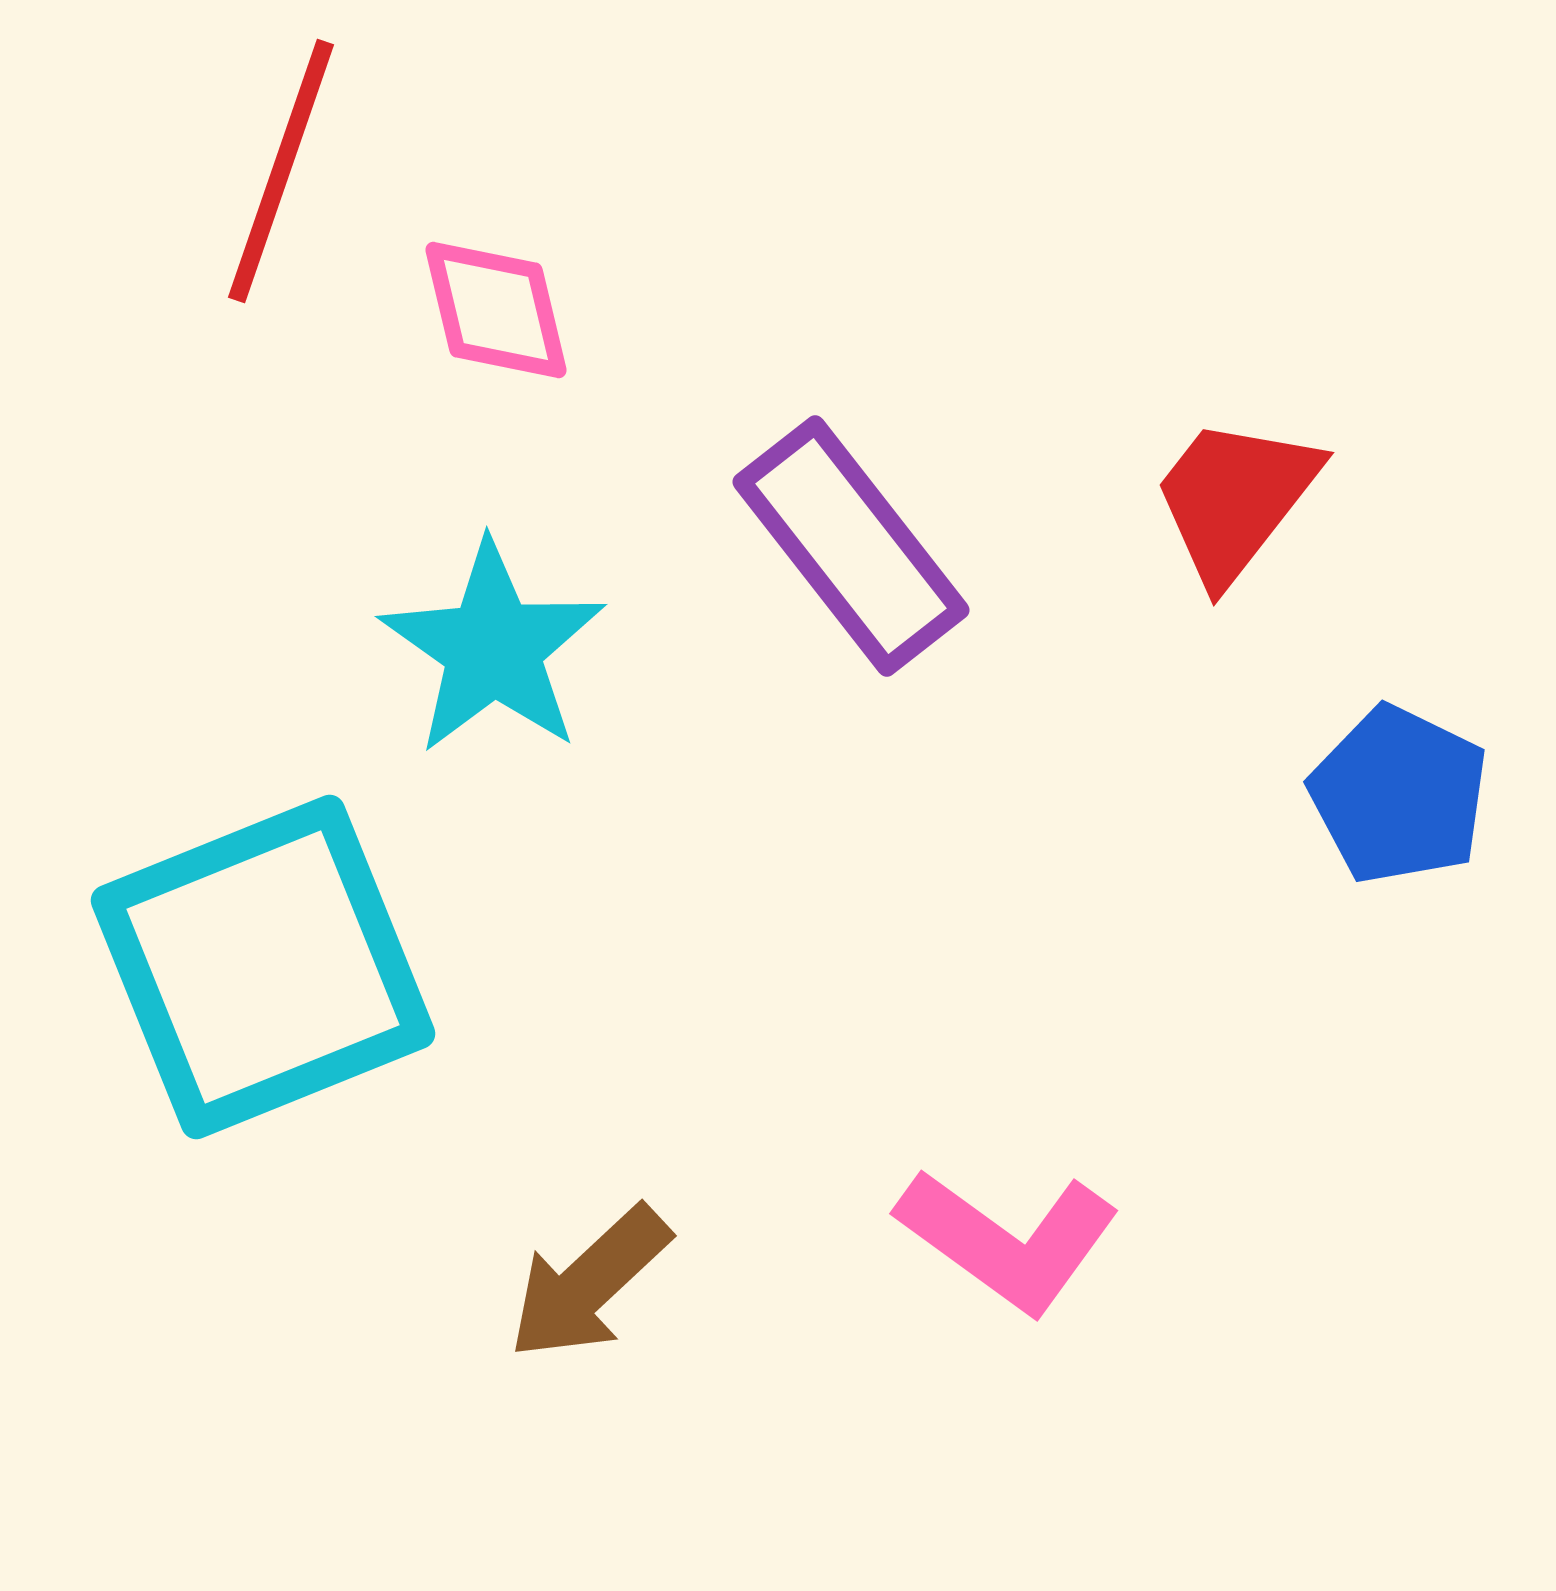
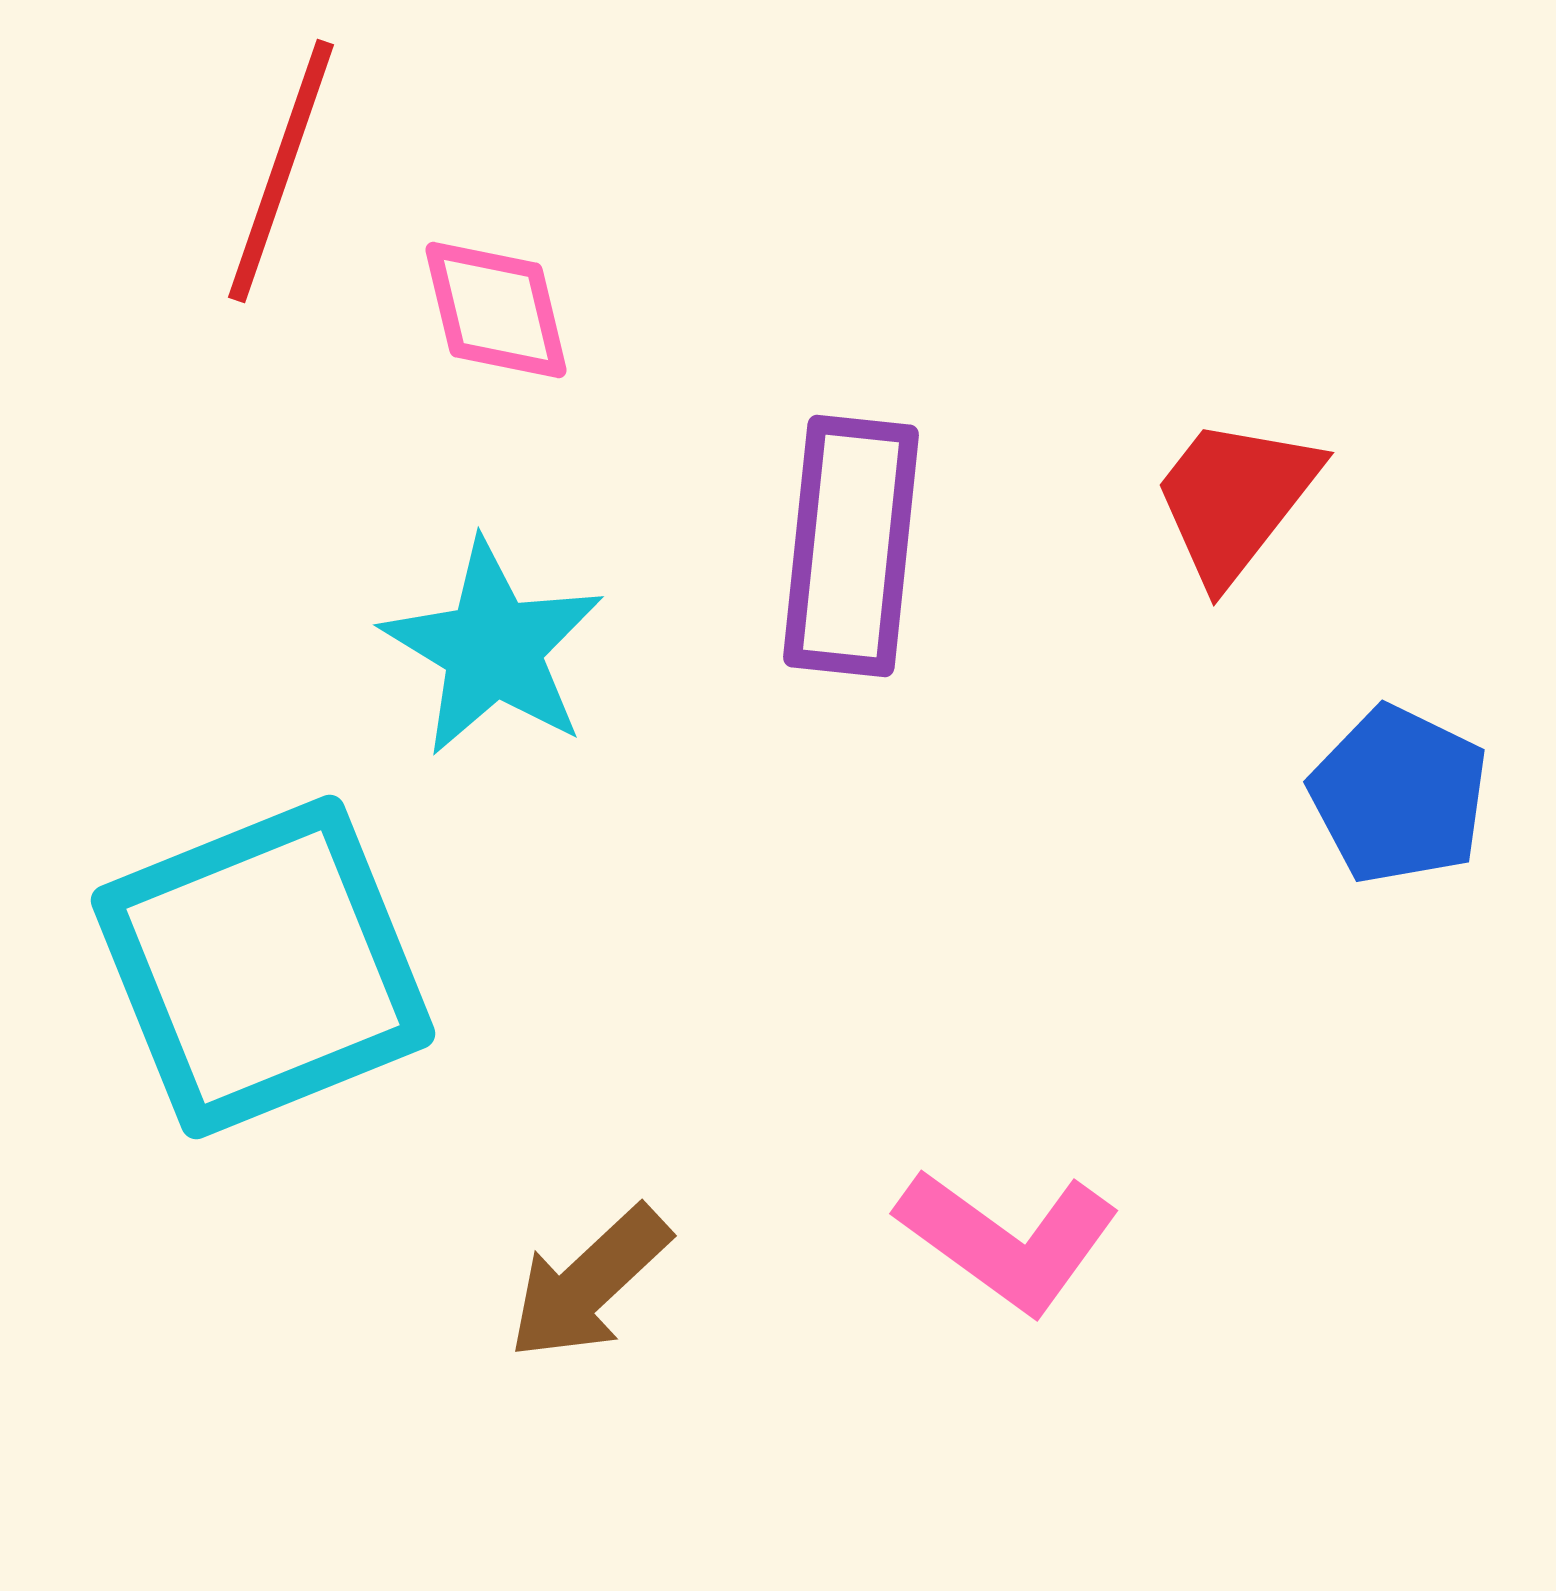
purple rectangle: rotated 44 degrees clockwise
cyan star: rotated 4 degrees counterclockwise
